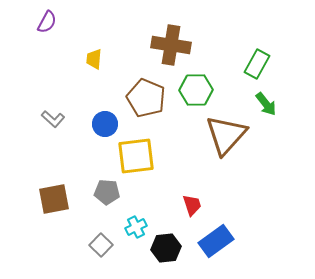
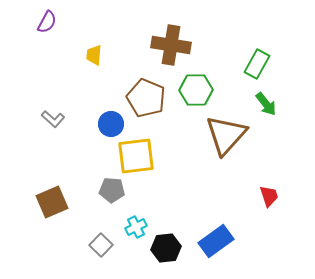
yellow trapezoid: moved 4 px up
blue circle: moved 6 px right
gray pentagon: moved 5 px right, 2 px up
brown square: moved 2 px left, 3 px down; rotated 12 degrees counterclockwise
red trapezoid: moved 77 px right, 9 px up
